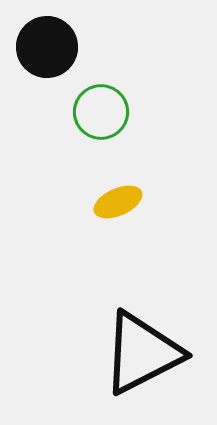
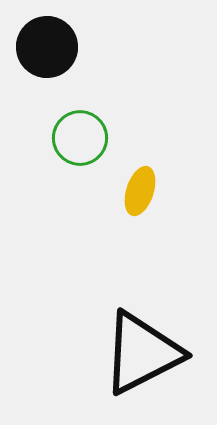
green circle: moved 21 px left, 26 px down
yellow ellipse: moved 22 px right, 11 px up; rotated 48 degrees counterclockwise
